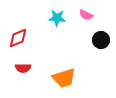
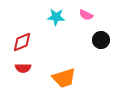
cyan star: moved 1 px left, 1 px up
red diamond: moved 4 px right, 4 px down
